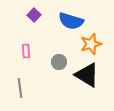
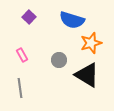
purple square: moved 5 px left, 2 px down
blue semicircle: moved 1 px right, 1 px up
orange star: moved 1 px up
pink rectangle: moved 4 px left, 4 px down; rotated 24 degrees counterclockwise
gray circle: moved 2 px up
